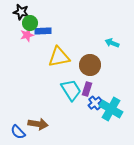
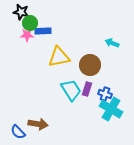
pink star: rotated 16 degrees clockwise
blue cross: moved 10 px right, 9 px up; rotated 32 degrees counterclockwise
